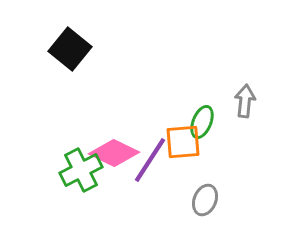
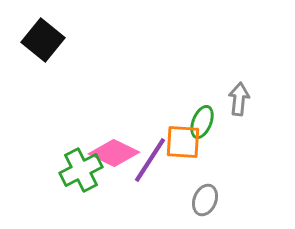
black square: moved 27 px left, 9 px up
gray arrow: moved 6 px left, 2 px up
orange square: rotated 9 degrees clockwise
